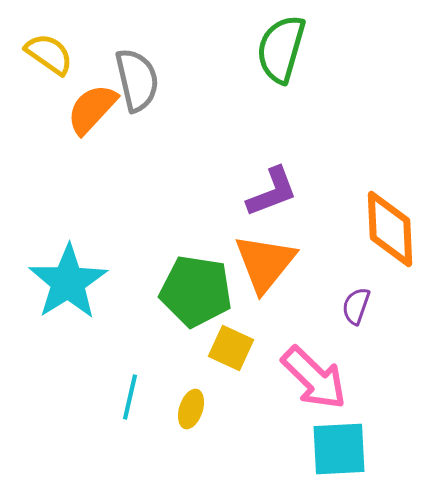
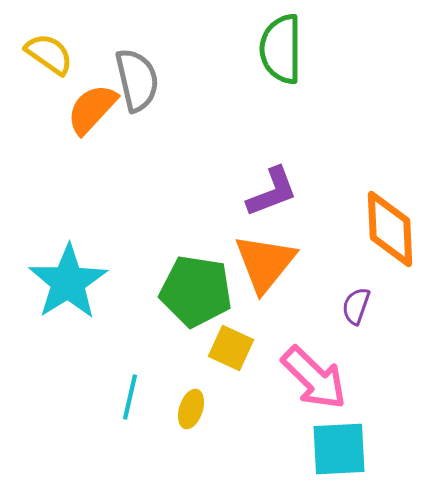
green semicircle: rotated 16 degrees counterclockwise
